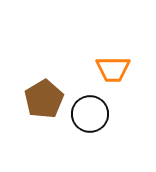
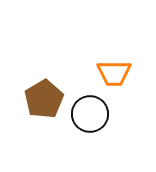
orange trapezoid: moved 1 px right, 4 px down
